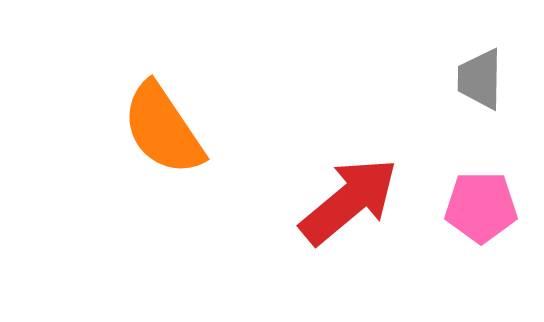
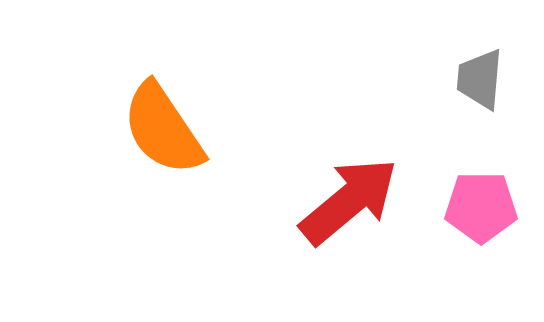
gray trapezoid: rotated 4 degrees clockwise
